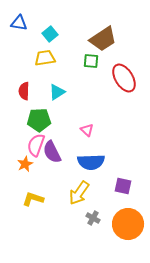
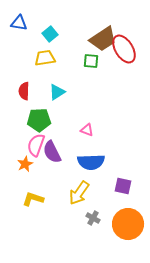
red ellipse: moved 29 px up
pink triangle: rotated 24 degrees counterclockwise
